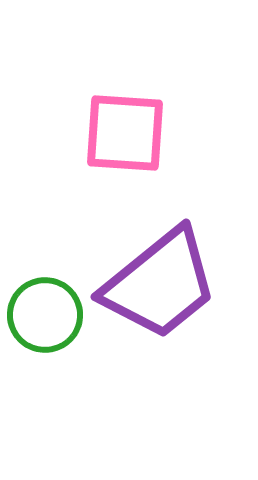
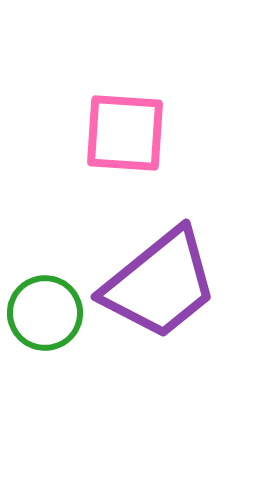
green circle: moved 2 px up
